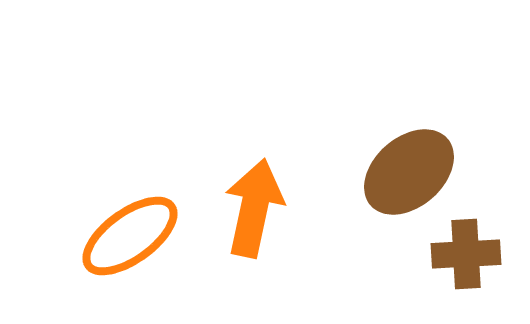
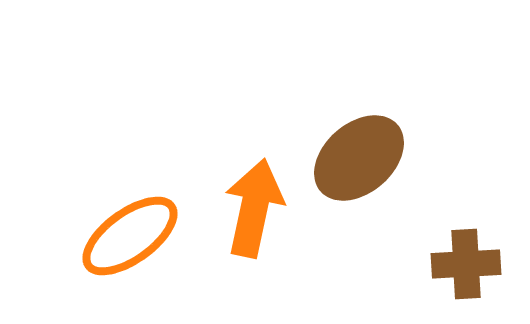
brown ellipse: moved 50 px left, 14 px up
brown cross: moved 10 px down
